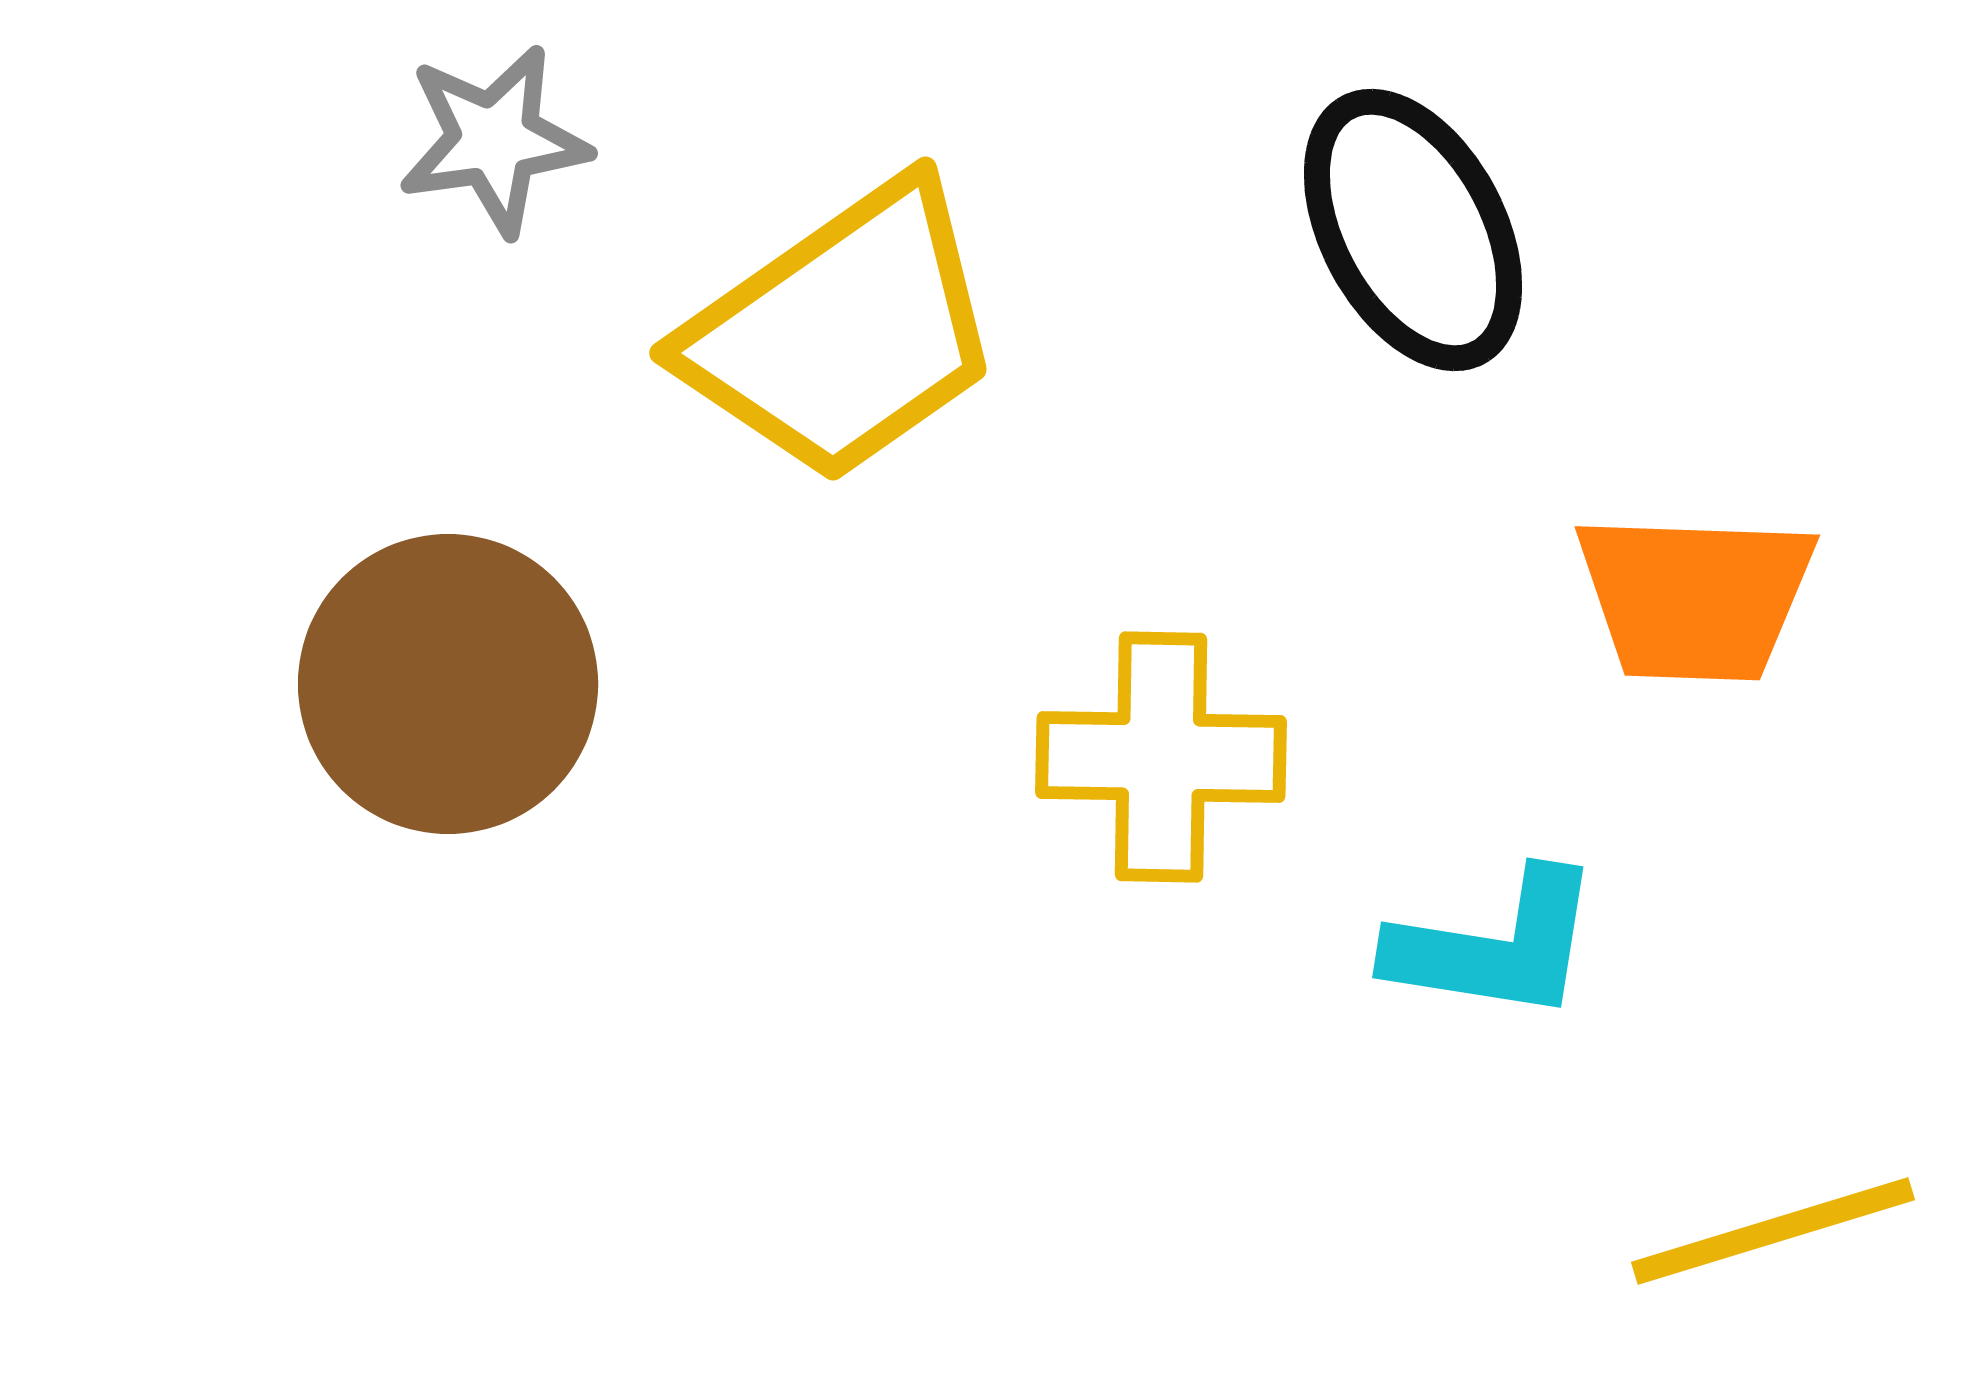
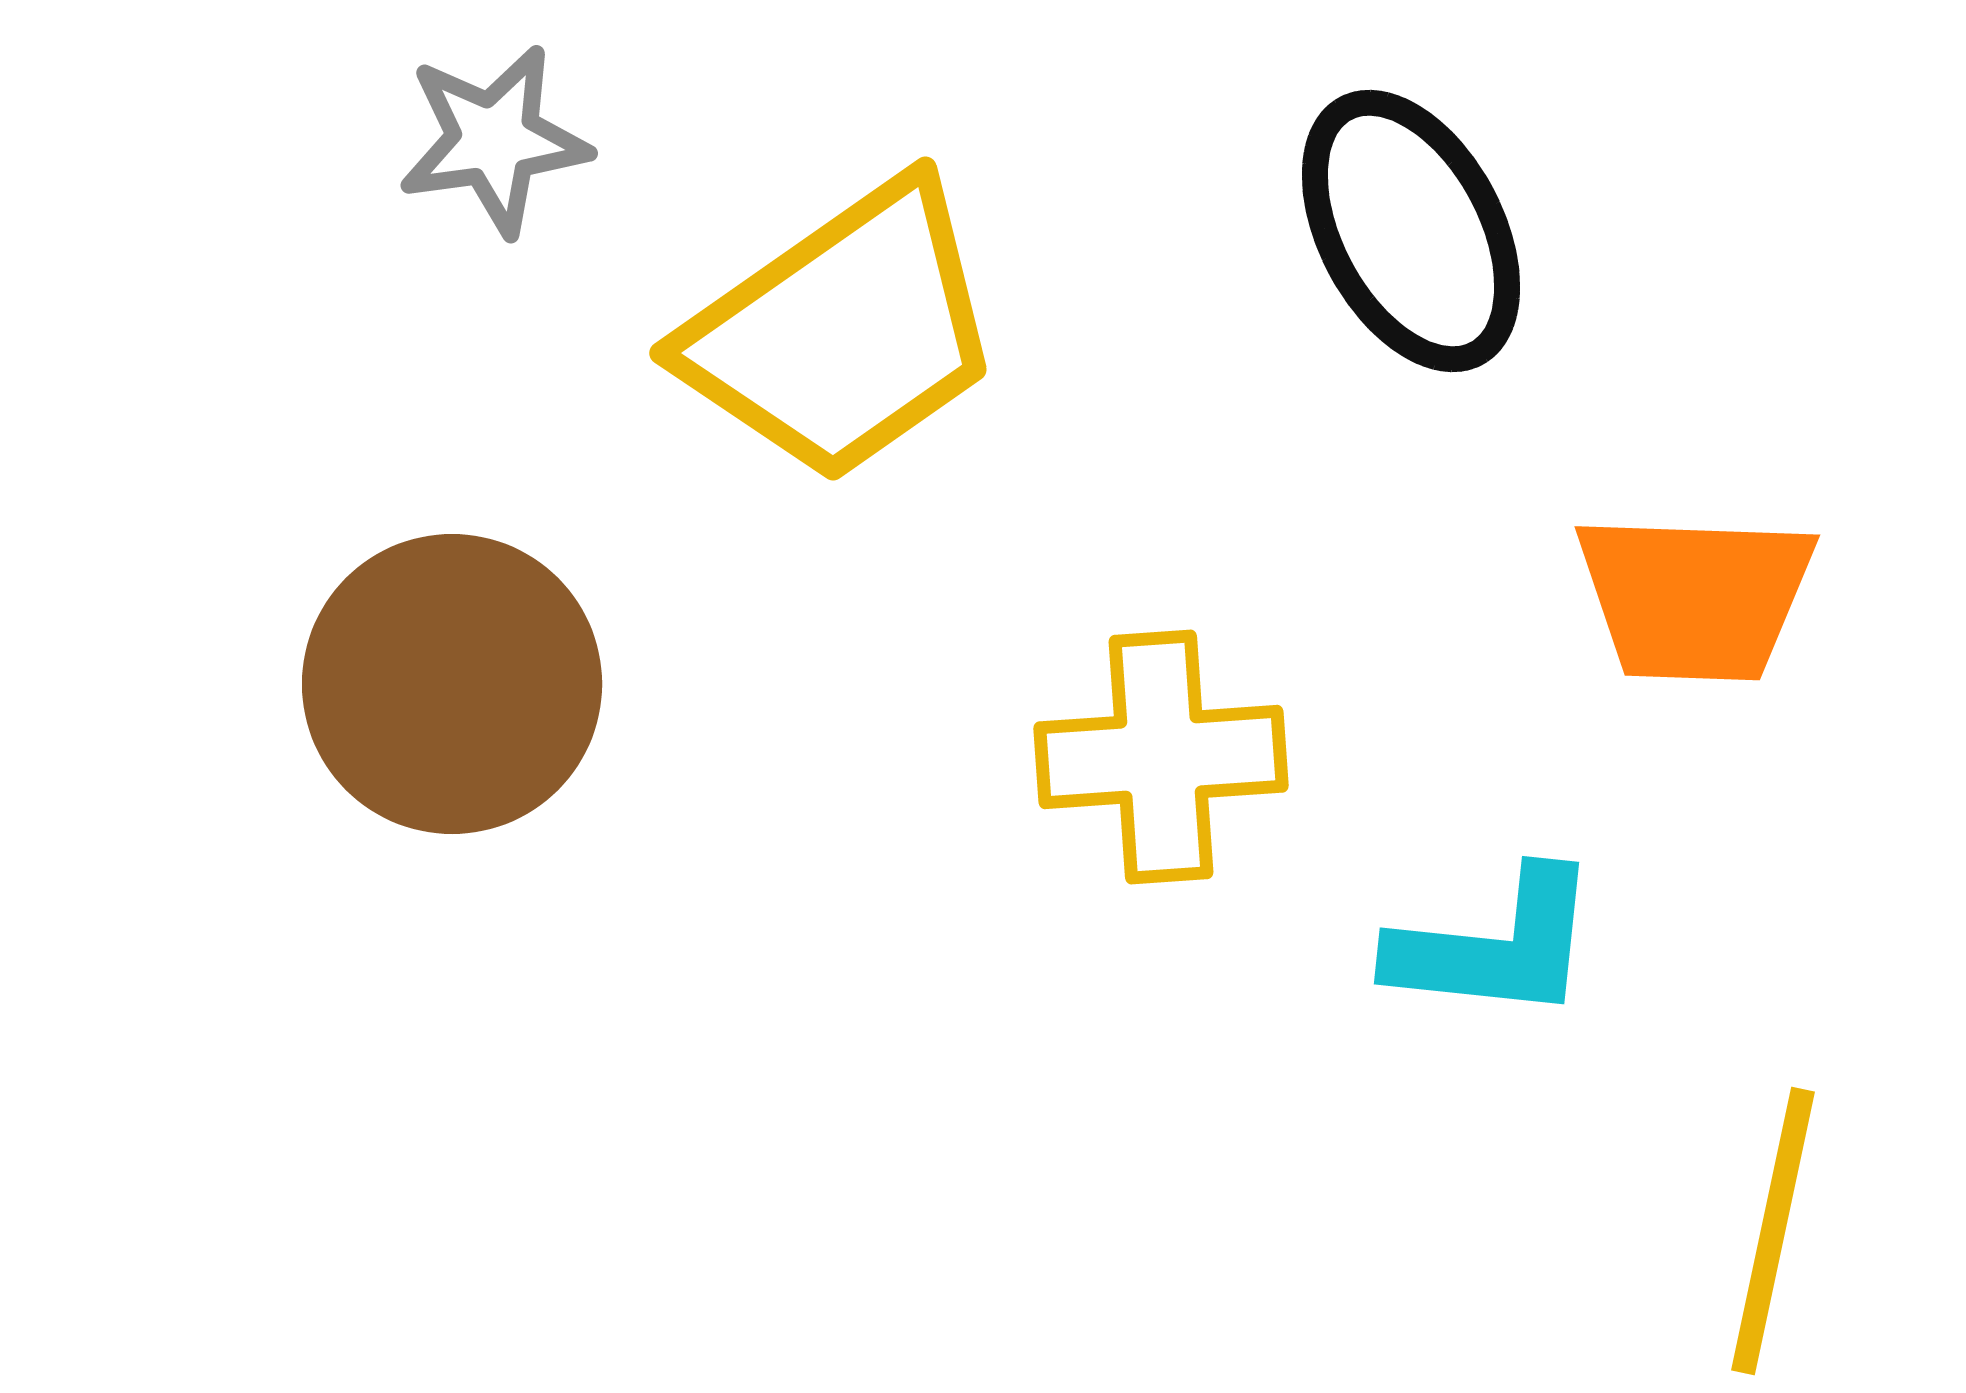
black ellipse: moved 2 px left, 1 px down
brown circle: moved 4 px right
yellow cross: rotated 5 degrees counterclockwise
cyan L-shape: rotated 3 degrees counterclockwise
yellow line: rotated 61 degrees counterclockwise
